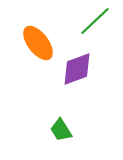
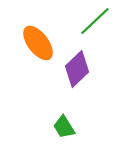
purple diamond: rotated 24 degrees counterclockwise
green trapezoid: moved 3 px right, 3 px up
